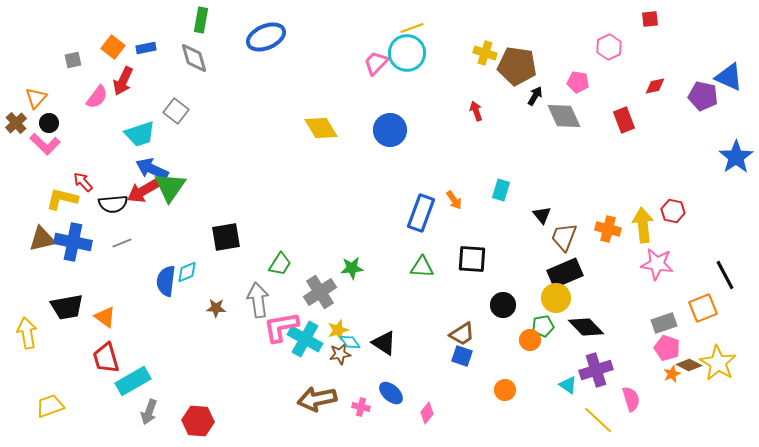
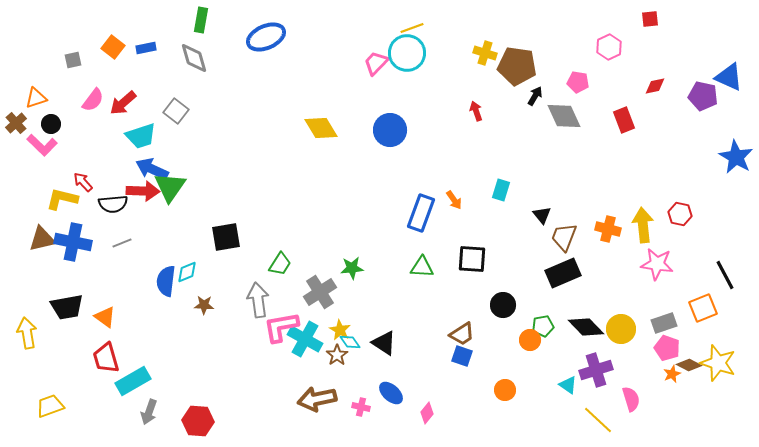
red arrow at (123, 81): moved 22 px down; rotated 24 degrees clockwise
pink semicircle at (97, 97): moved 4 px left, 3 px down
orange triangle at (36, 98): rotated 30 degrees clockwise
black circle at (49, 123): moved 2 px right, 1 px down
cyan trapezoid at (140, 134): moved 1 px right, 2 px down
pink L-shape at (45, 144): moved 3 px left, 1 px down
blue star at (736, 157): rotated 8 degrees counterclockwise
red arrow at (143, 191): rotated 148 degrees counterclockwise
red hexagon at (673, 211): moved 7 px right, 3 px down
black rectangle at (565, 273): moved 2 px left
yellow circle at (556, 298): moved 65 px right, 31 px down
brown star at (216, 308): moved 12 px left, 3 px up
yellow star at (338, 330): moved 2 px right; rotated 25 degrees counterclockwise
brown star at (340, 354): moved 3 px left, 1 px down; rotated 25 degrees counterclockwise
yellow star at (718, 363): rotated 12 degrees counterclockwise
